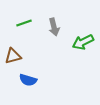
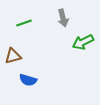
gray arrow: moved 9 px right, 9 px up
